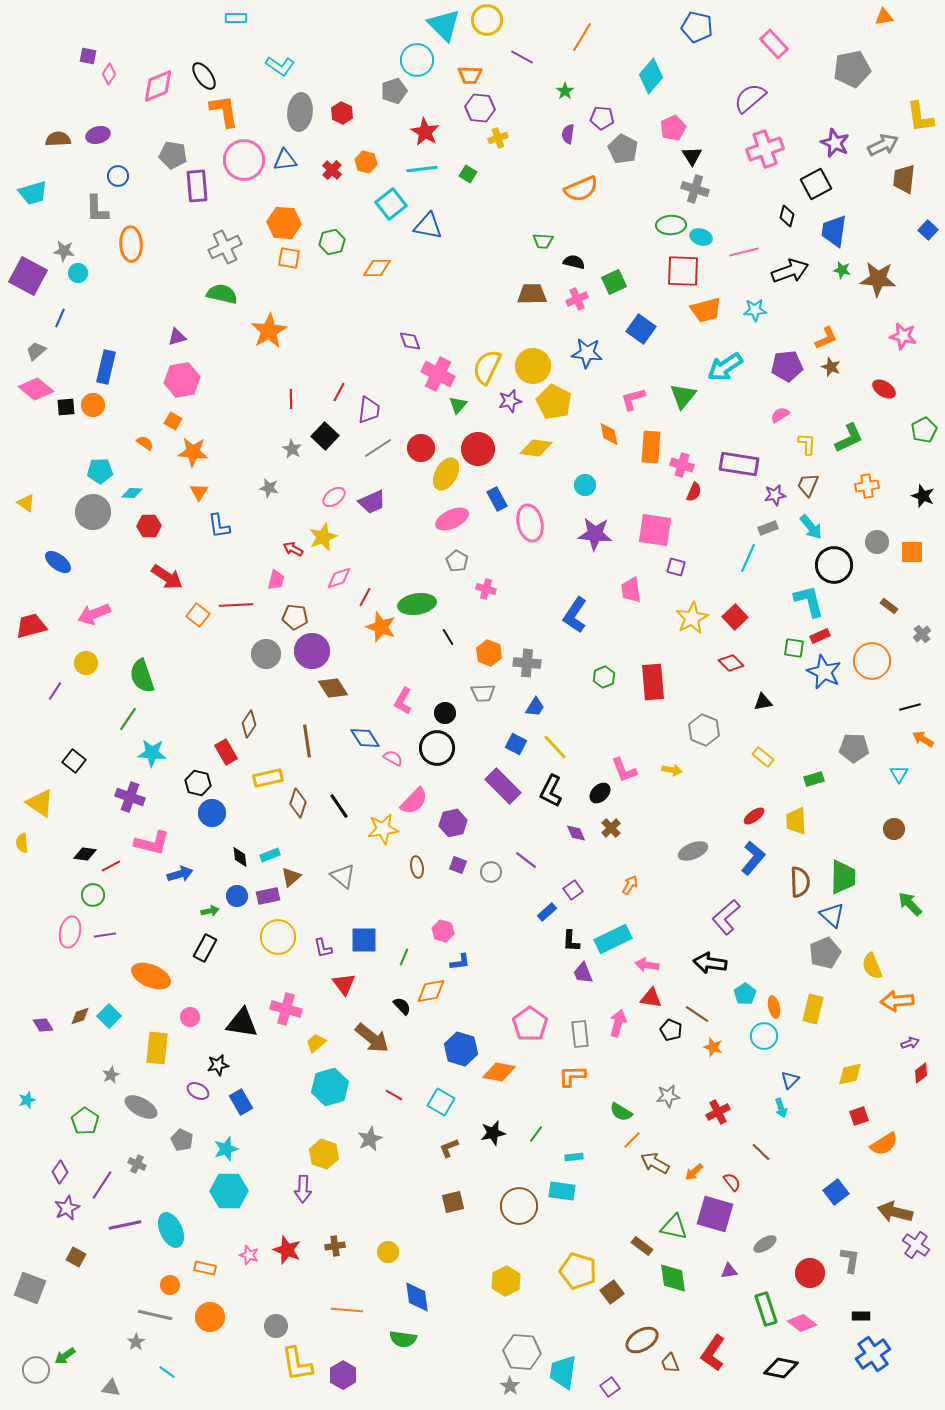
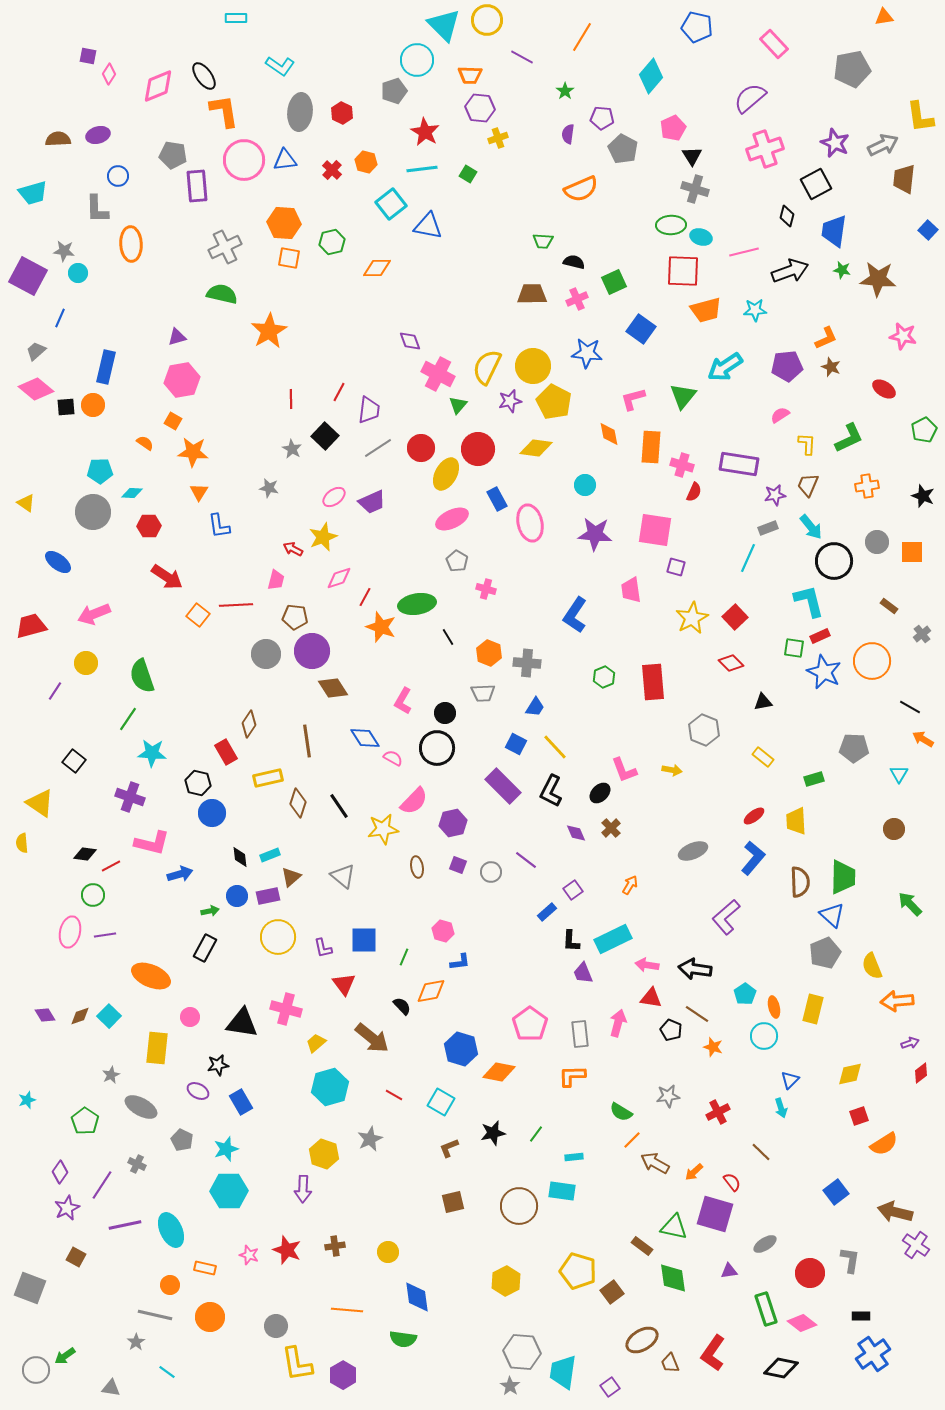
black circle at (834, 565): moved 4 px up
black line at (910, 707): rotated 45 degrees clockwise
black arrow at (710, 963): moved 15 px left, 6 px down
purple diamond at (43, 1025): moved 2 px right, 10 px up
